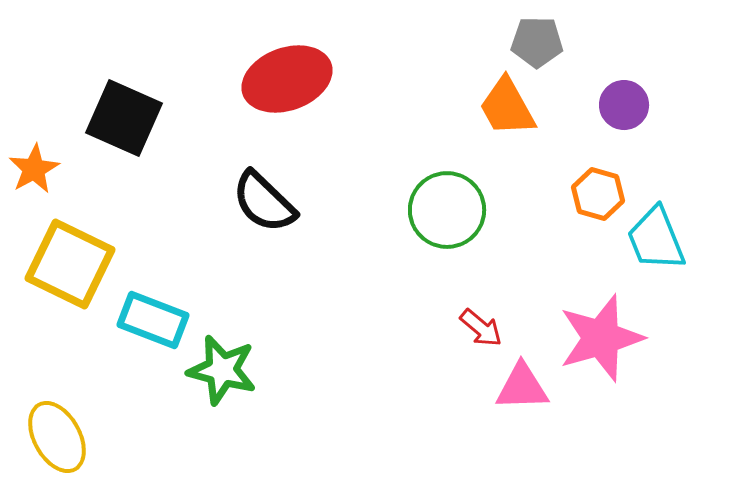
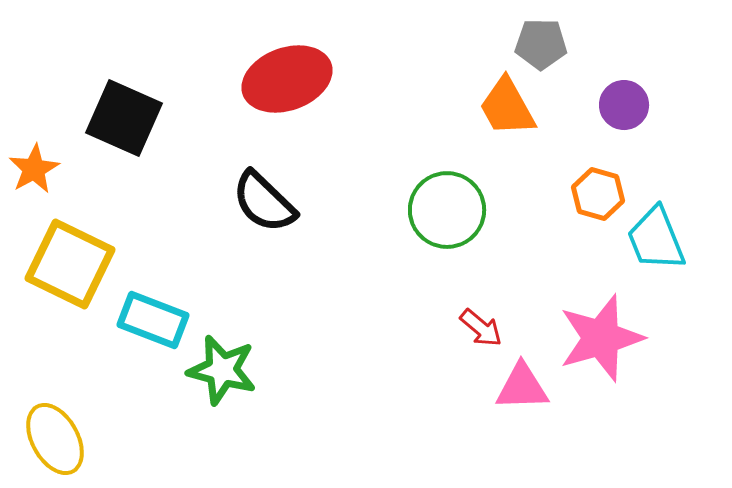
gray pentagon: moved 4 px right, 2 px down
yellow ellipse: moved 2 px left, 2 px down
